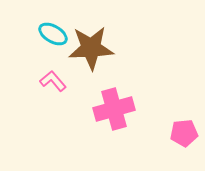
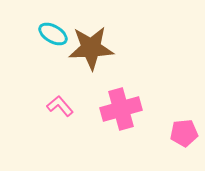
pink L-shape: moved 7 px right, 25 px down
pink cross: moved 7 px right
